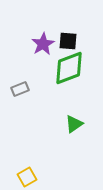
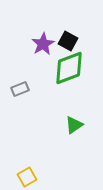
black square: rotated 24 degrees clockwise
green triangle: moved 1 px down
